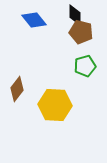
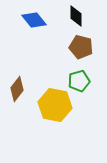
black diamond: moved 1 px right, 1 px down
brown pentagon: moved 15 px down
green pentagon: moved 6 px left, 15 px down
yellow hexagon: rotated 8 degrees clockwise
